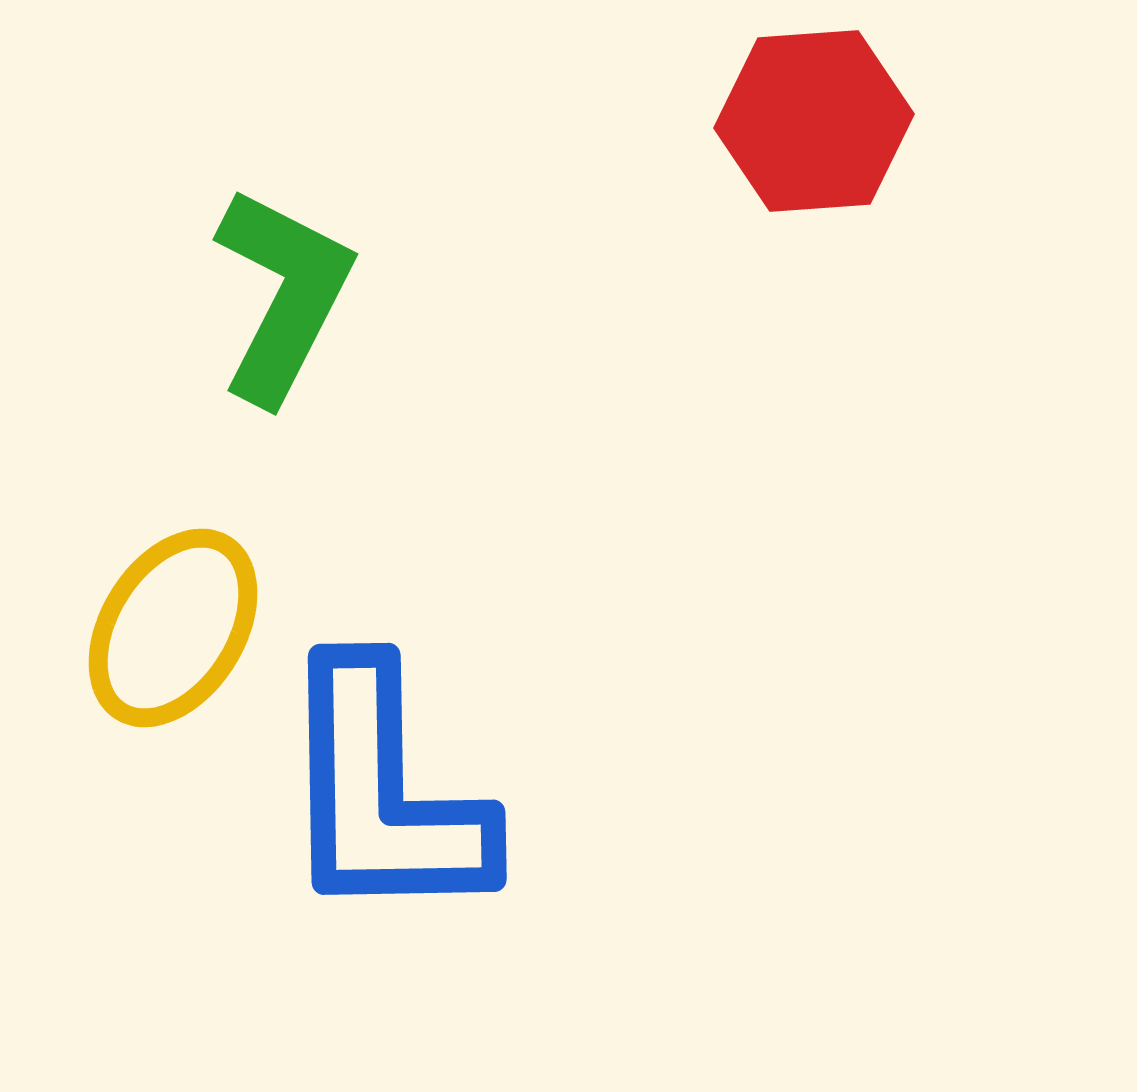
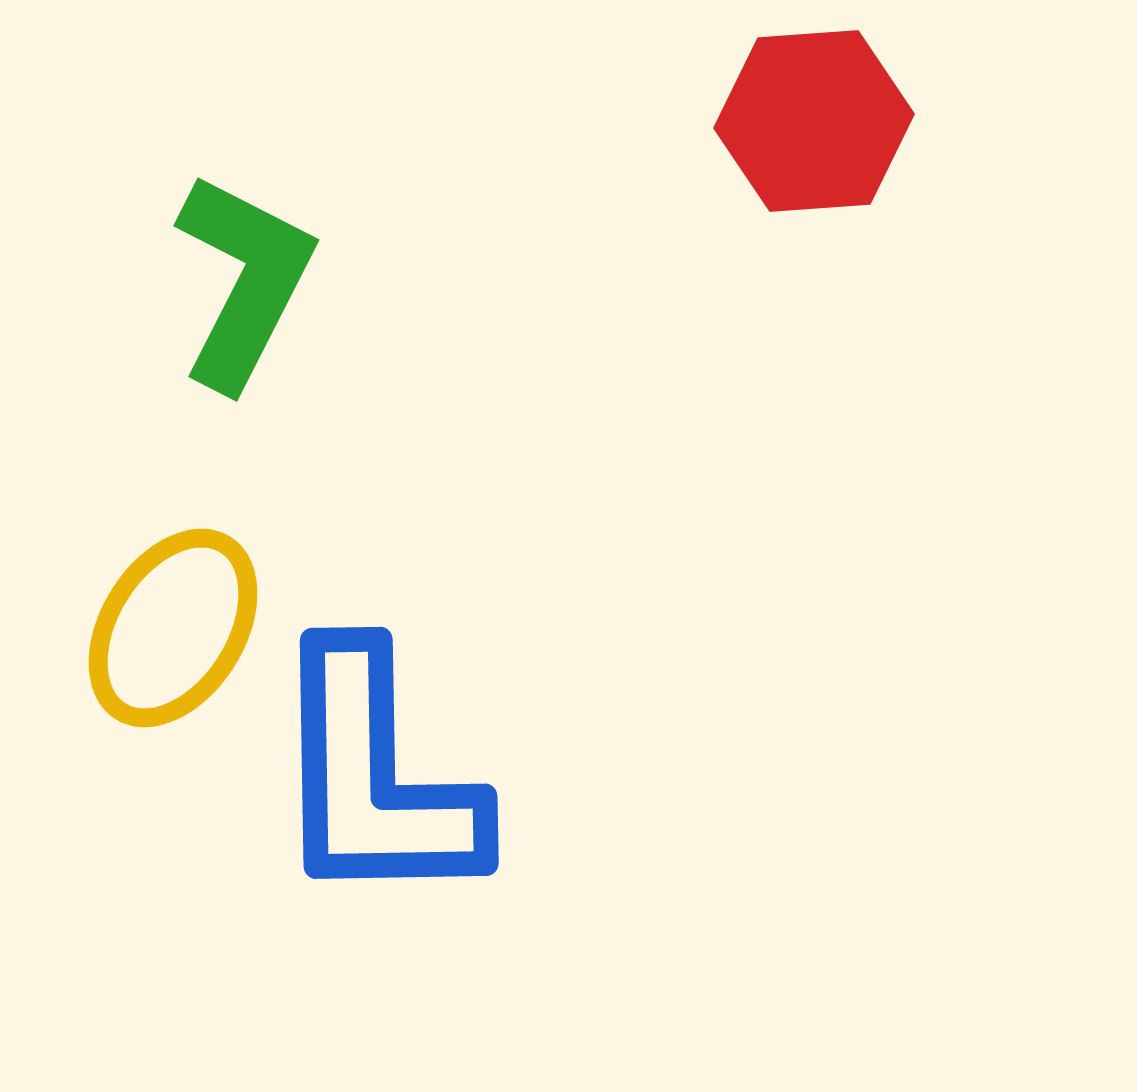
green L-shape: moved 39 px left, 14 px up
blue L-shape: moved 8 px left, 16 px up
